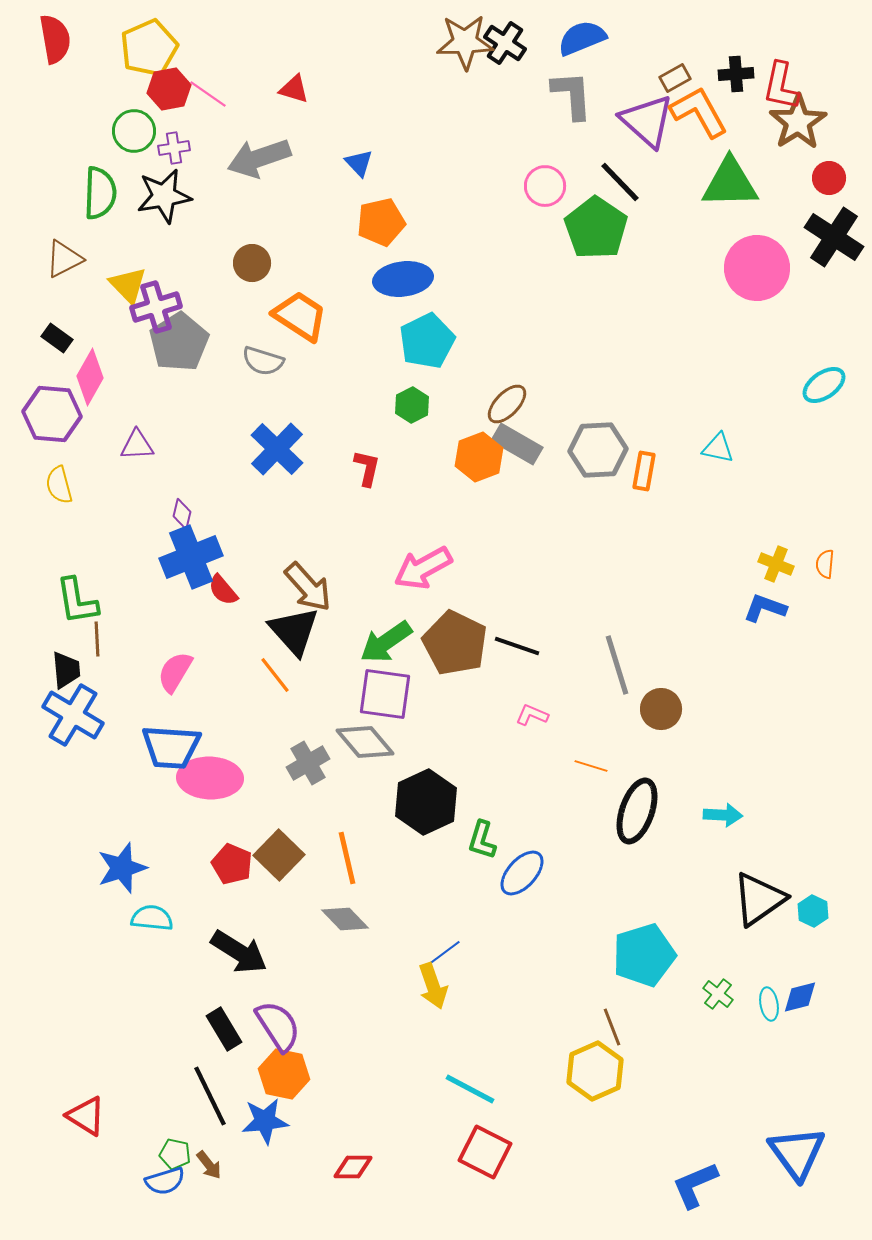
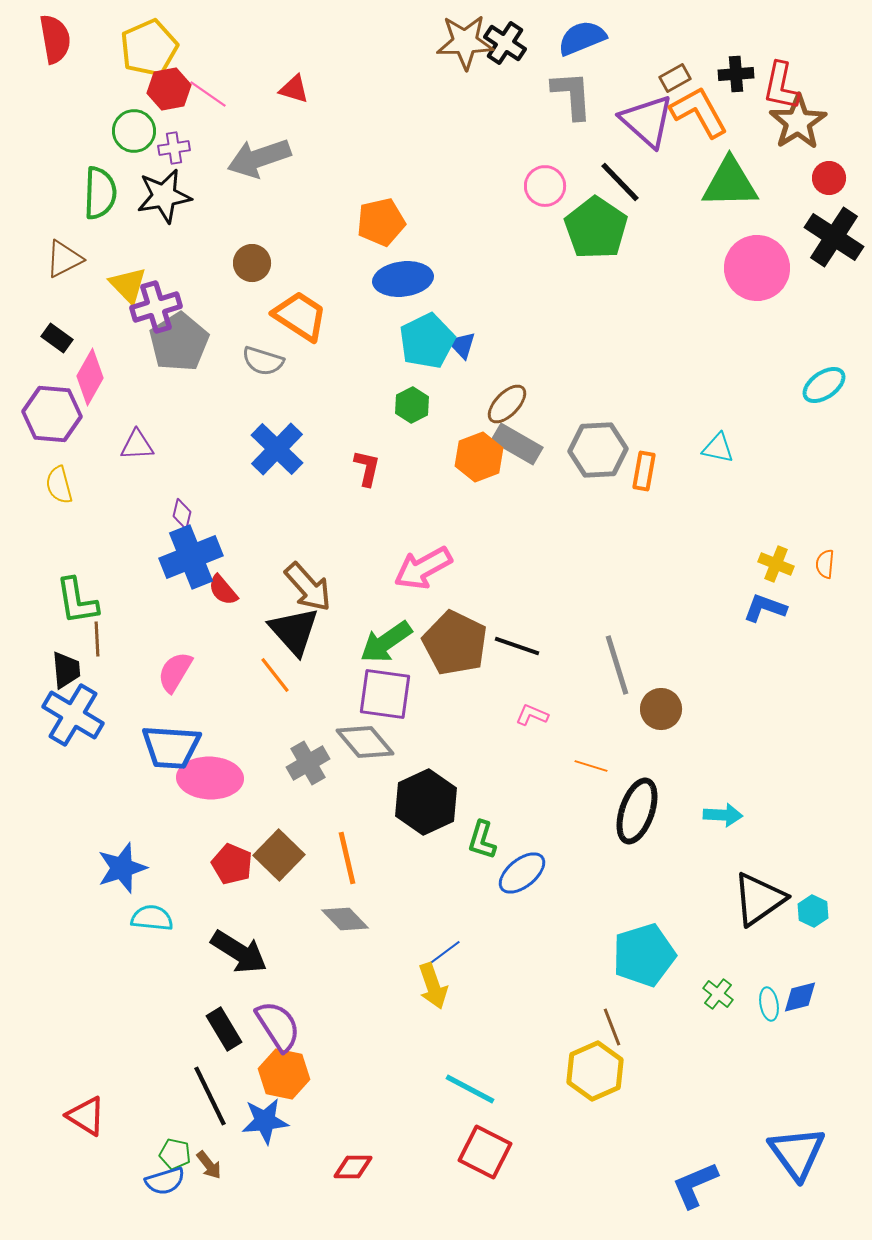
blue triangle at (359, 163): moved 103 px right, 182 px down
blue ellipse at (522, 873): rotated 9 degrees clockwise
